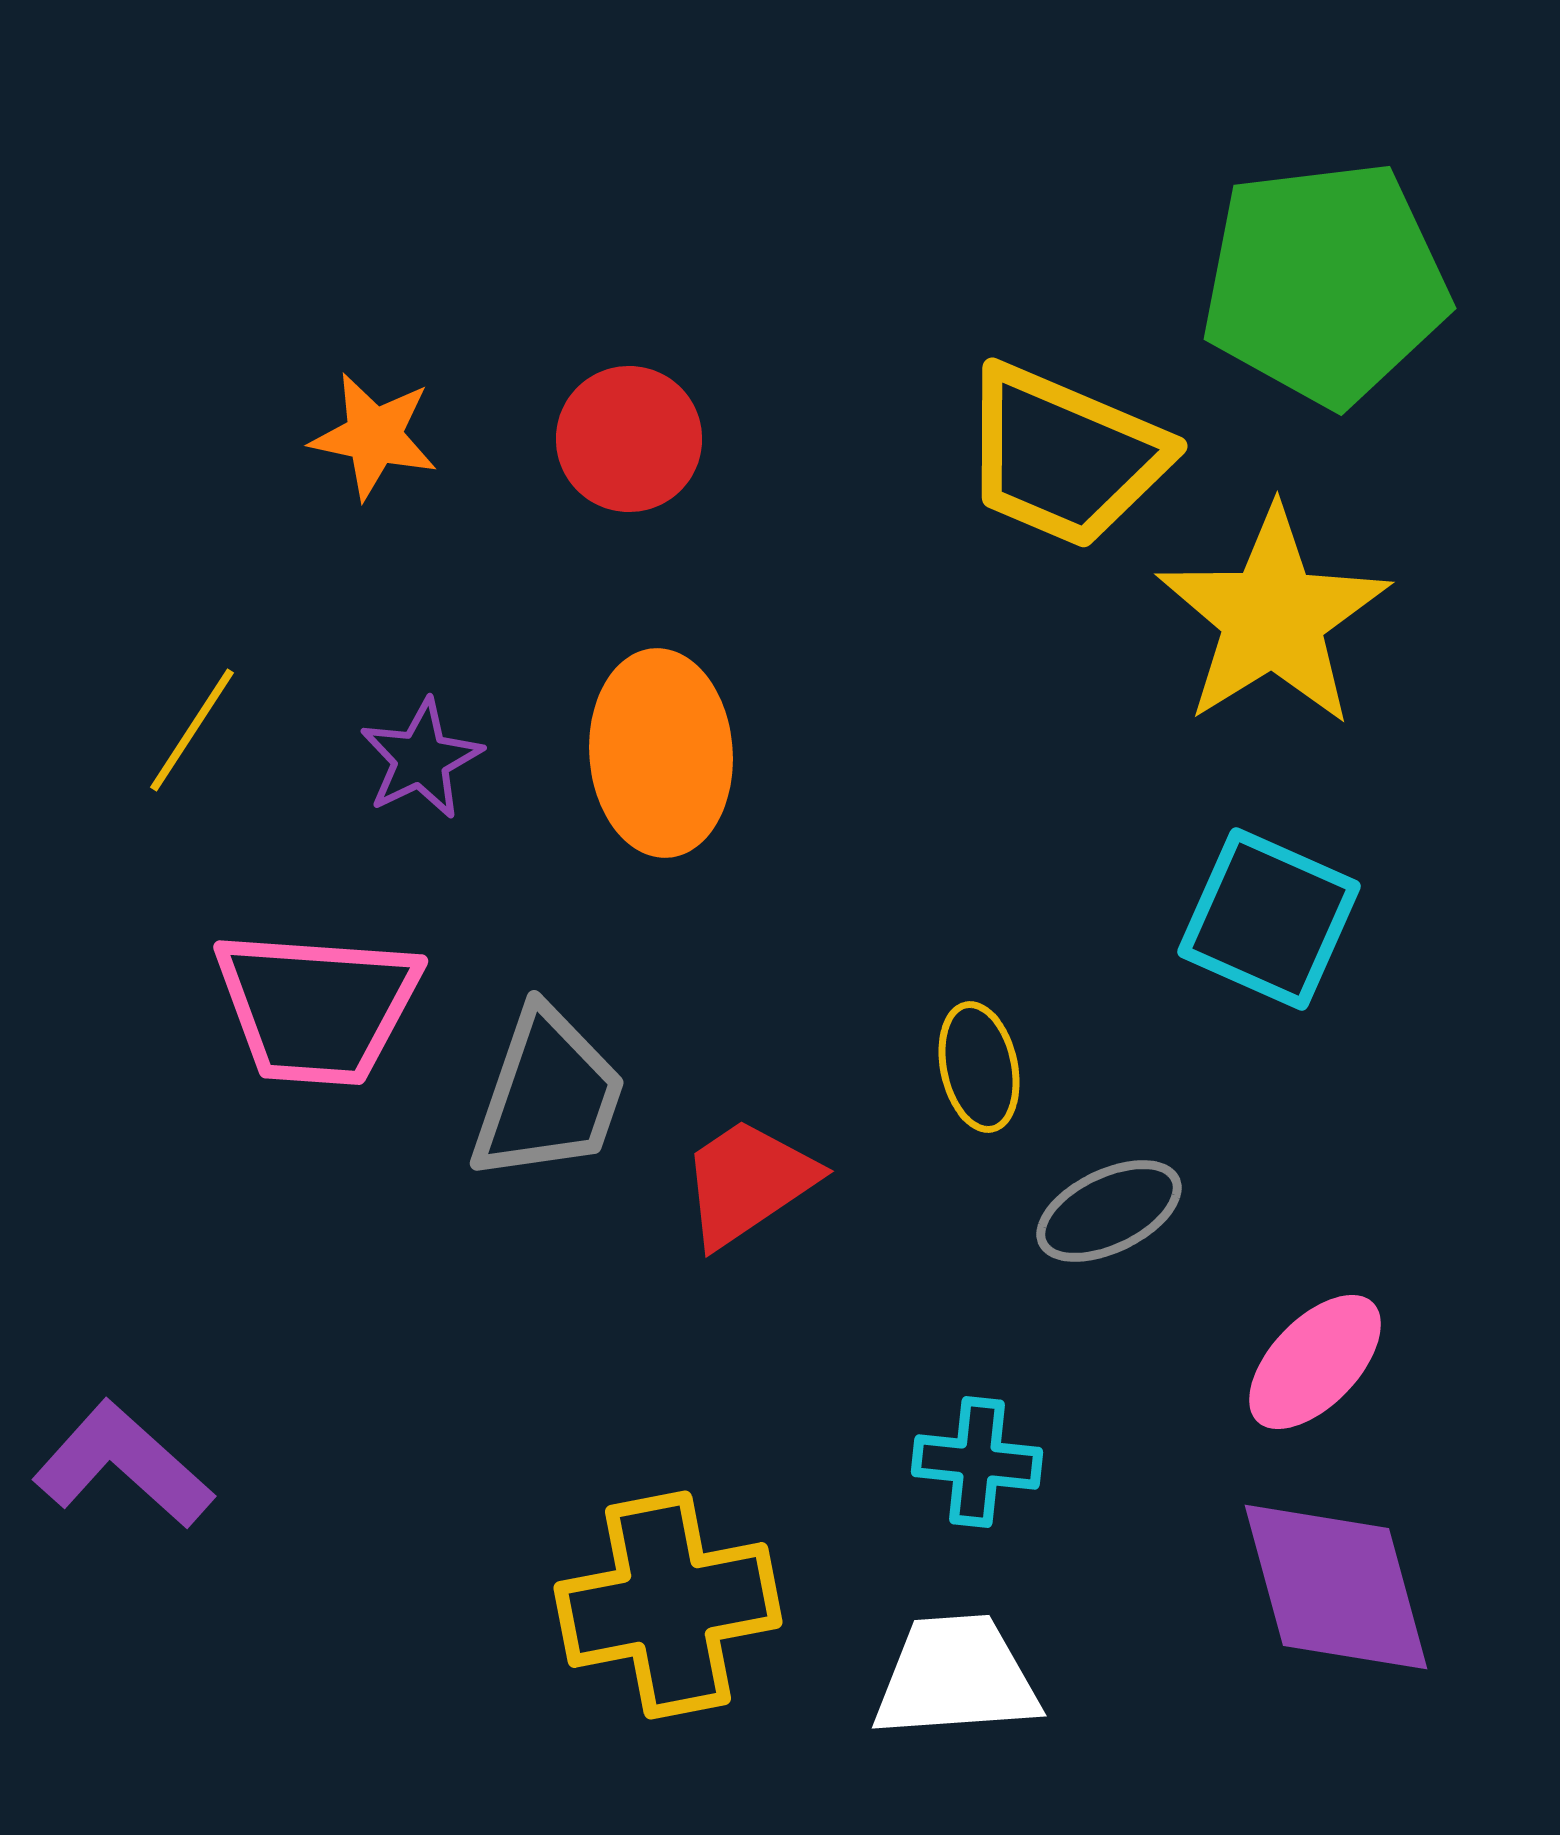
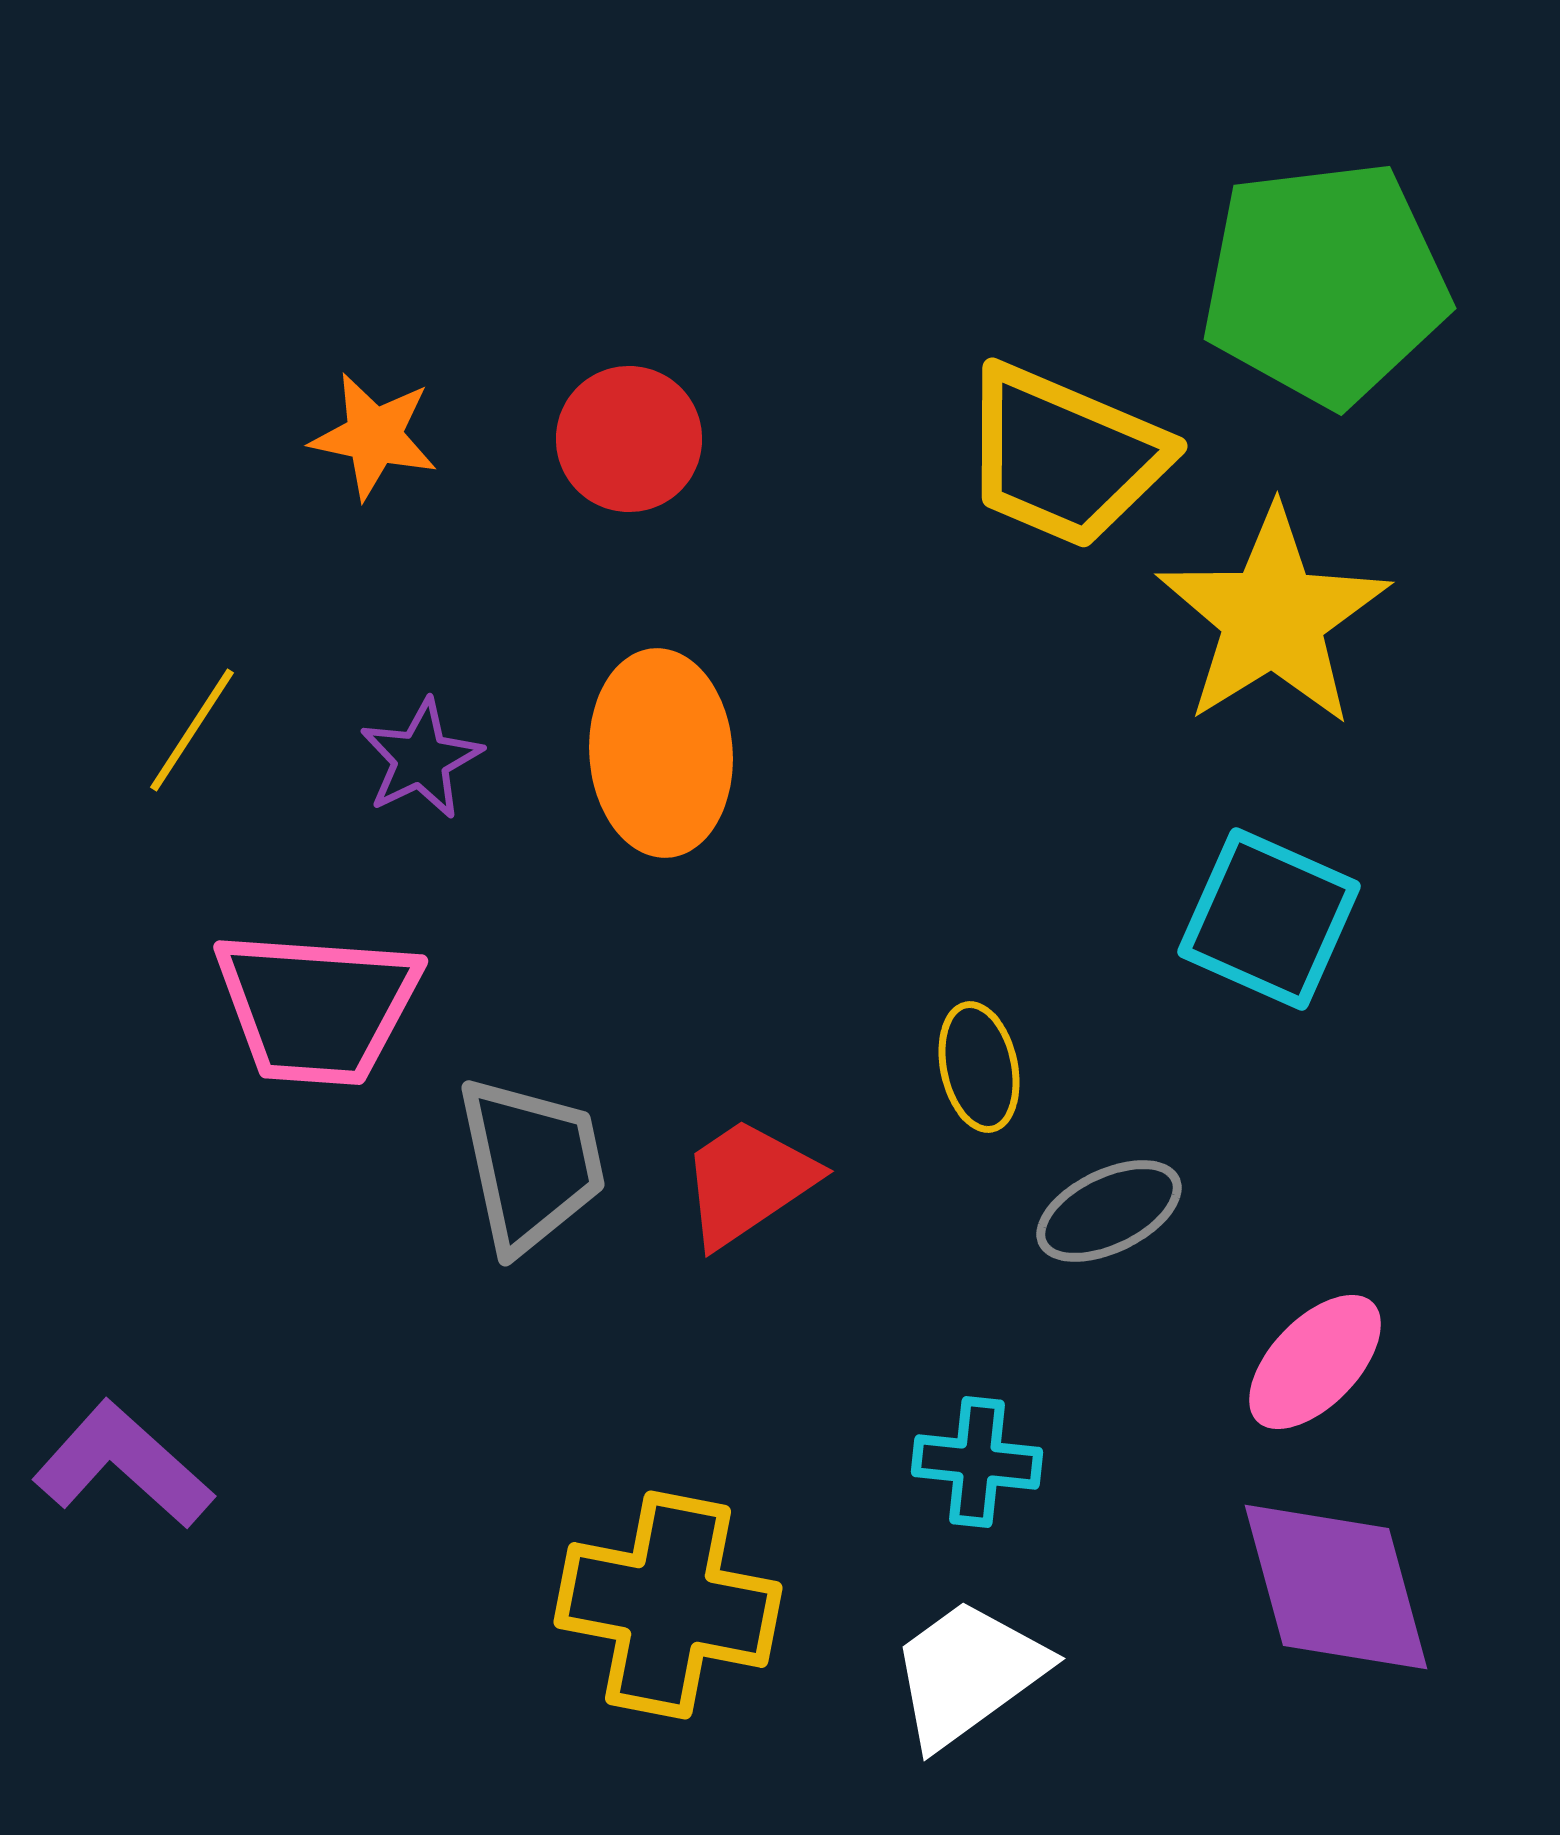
gray trapezoid: moved 17 px left, 69 px down; rotated 31 degrees counterclockwise
yellow cross: rotated 22 degrees clockwise
white trapezoid: moved 12 px right, 4 px up; rotated 32 degrees counterclockwise
